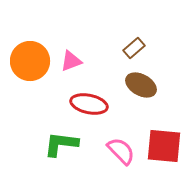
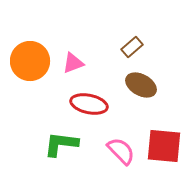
brown rectangle: moved 2 px left, 1 px up
pink triangle: moved 2 px right, 2 px down
